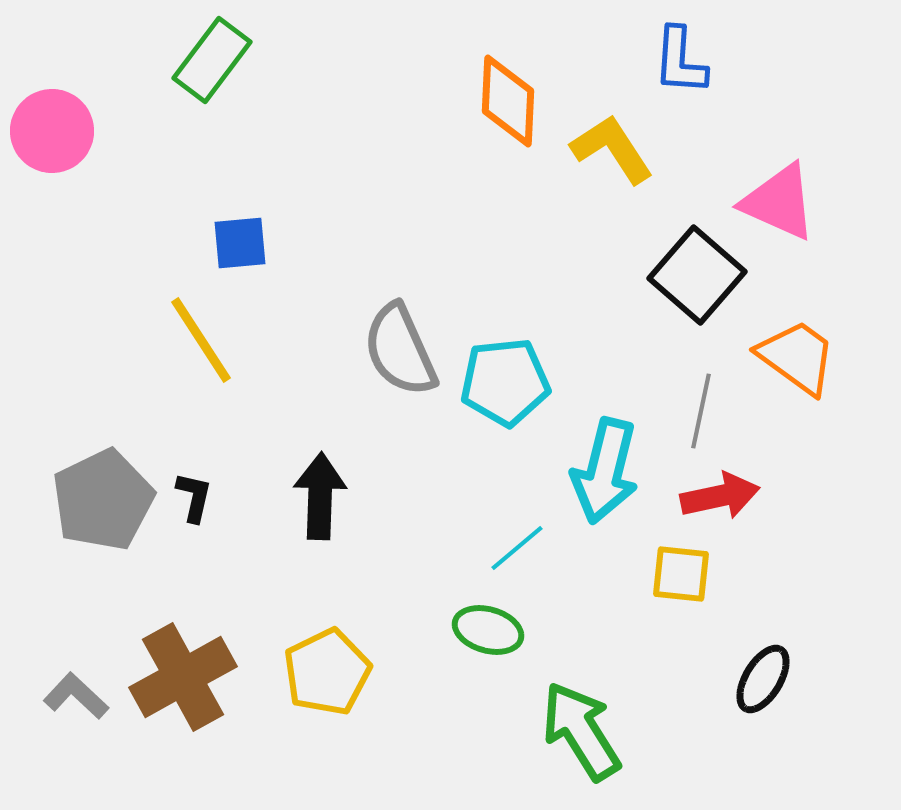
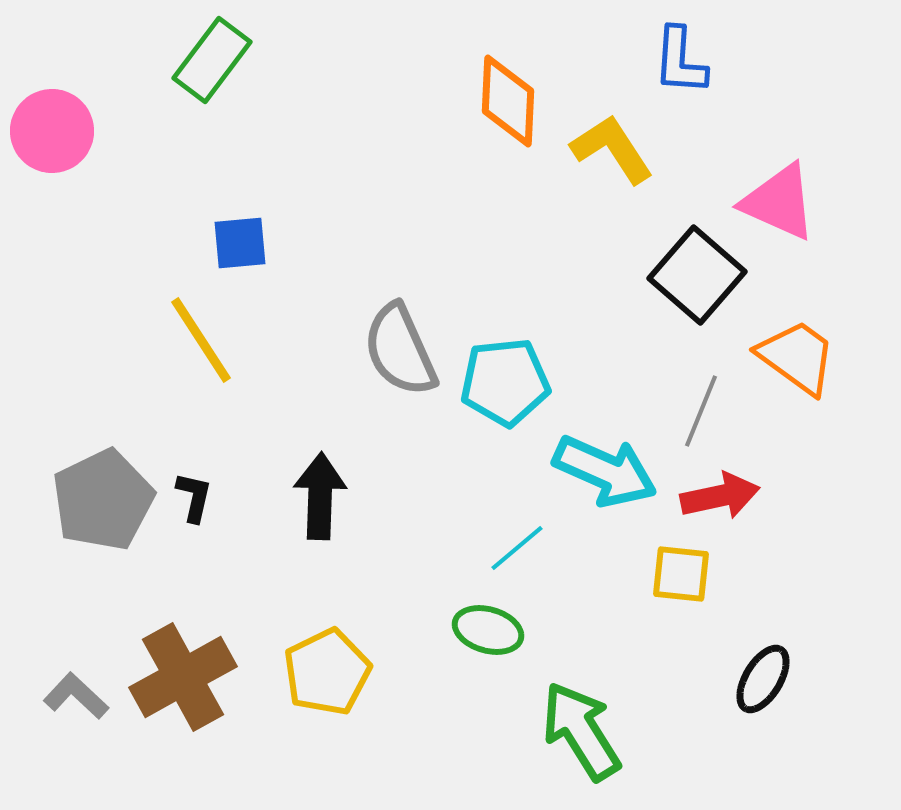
gray line: rotated 10 degrees clockwise
cyan arrow: rotated 80 degrees counterclockwise
